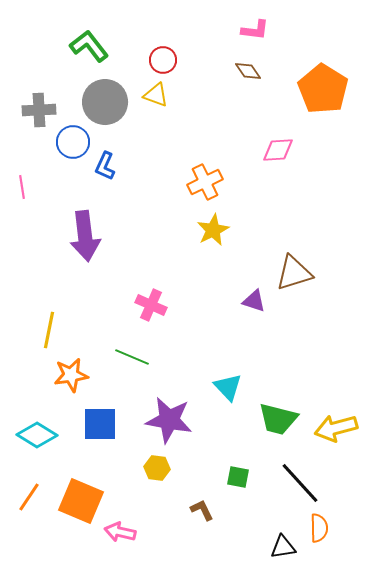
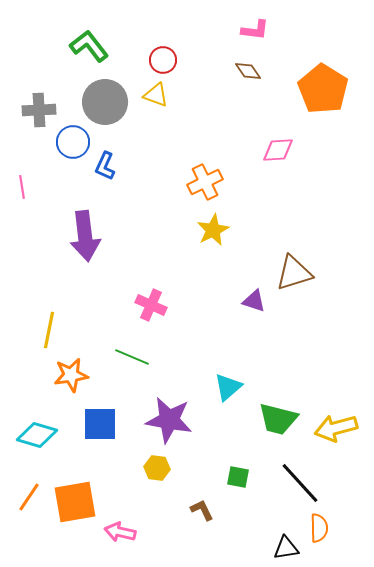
cyan triangle: rotated 32 degrees clockwise
cyan diamond: rotated 15 degrees counterclockwise
orange square: moved 6 px left, 1 px down; rotated 33 degrees counterclockwise
black triangle: moved 3 px right, 1 px down
